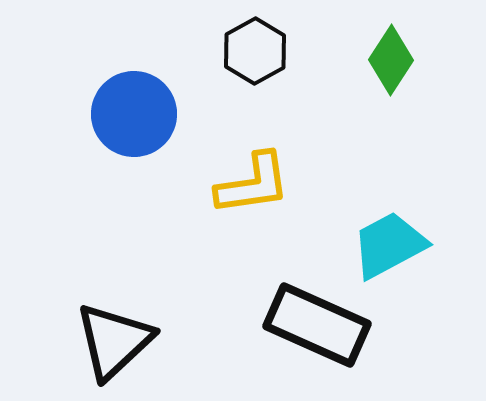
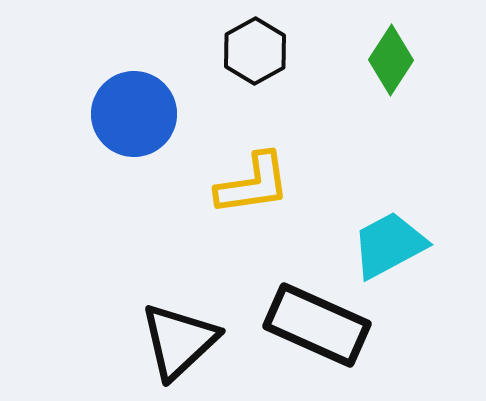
black triangle: moved 65 px right
